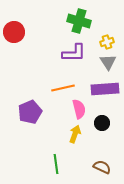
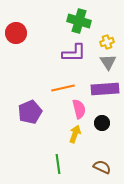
red circle: moved 2 px right, 1 px down
green line: moved 2 px right
